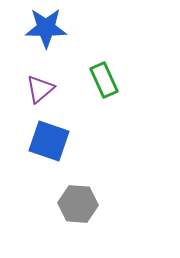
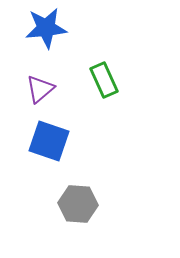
blue star: rotated 6 degrees counterclockwise
